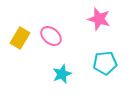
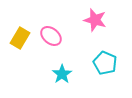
pink star: moved 4 px left, 1 px down
cyan pentagon: rotated 30 degrees clockwise
cyan star: rotated 12 degrees counterclockwise
